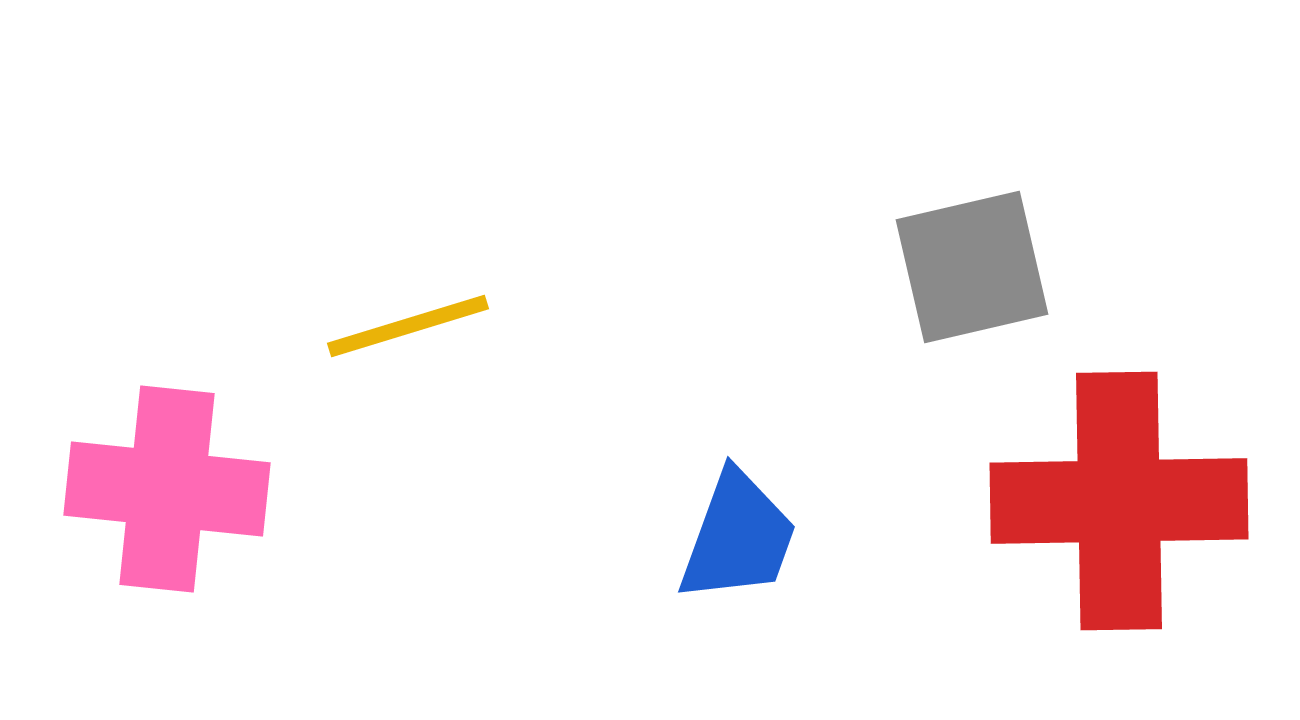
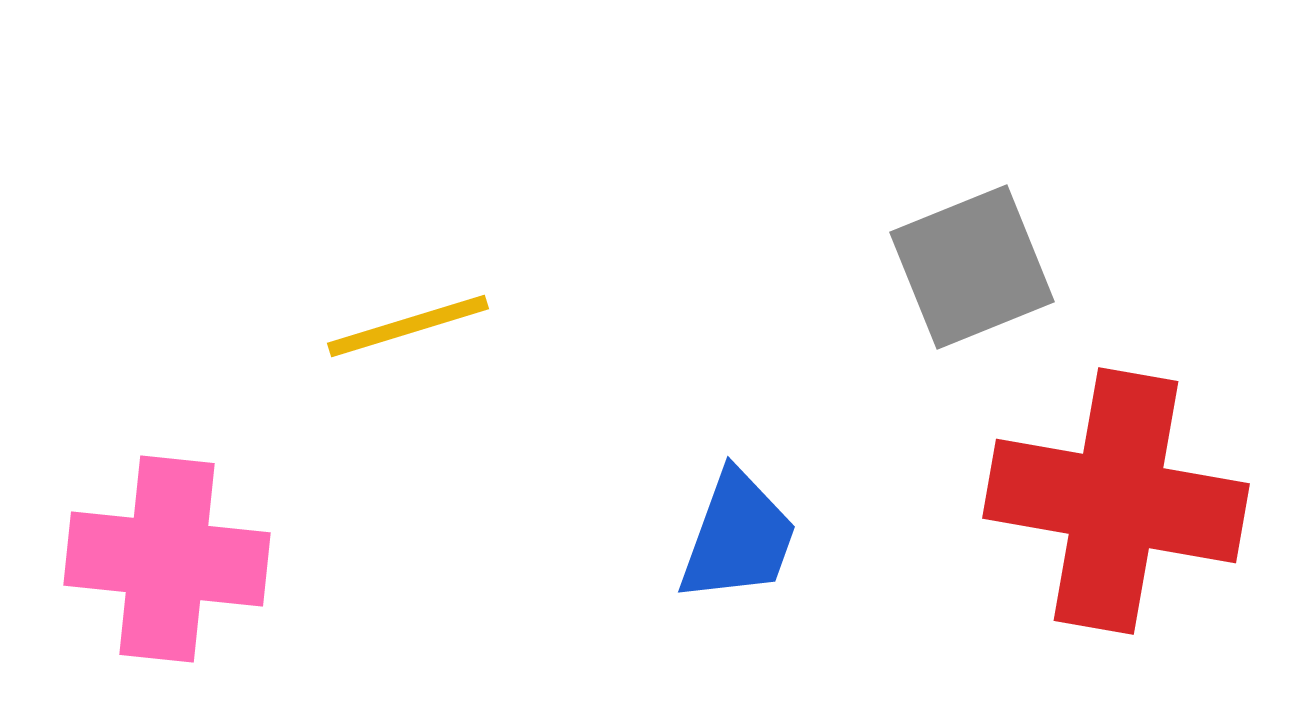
gray square: rotated 9 degrees counterclockwise
pink cross: moved 70 px down
red cross: moved 3 px left; rotated 11 degrees clockwise
